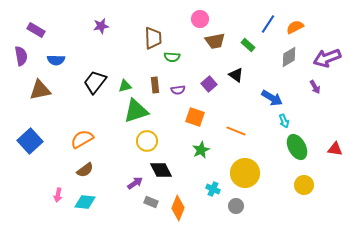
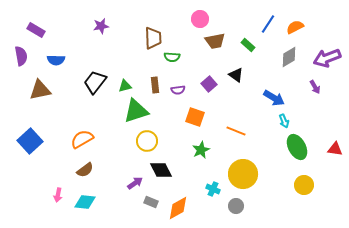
blue arrow at (272, 98): moved 2 px right
yellow circle at (245, 173): moved 2 px left, 1 px down
orange diamond at (178, 208): rotated 40 degrees clockwise
